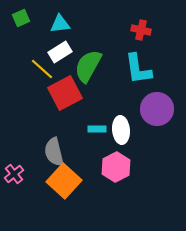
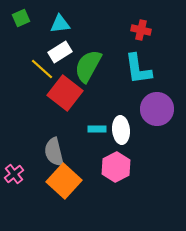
red square: rotated 24 degrees counterclockwise
